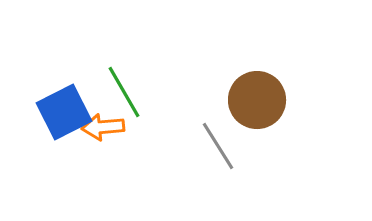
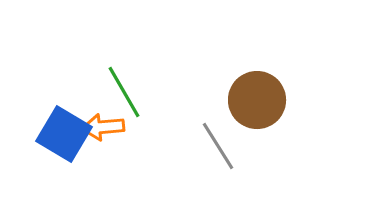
blue square: moved 22 px down; rotated 32 degrees counterclockwise
